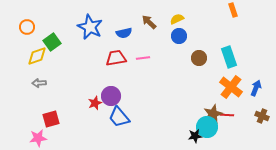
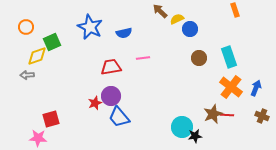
orange rectangle: moved 2 px right
brown arrow: moved 11 px right, 11 px up
orange circle: moved 1 px left
blue circle: moved 11 px right, 7 px up
green square: rotated 12 degrees clockwise
red trapezoid: moved 5 px left, 9 px down
gray arrow: moved 12 px left, 8 px up
cyan circle: moved 25 px left
pink star: rotated 12 degrees clockwise
